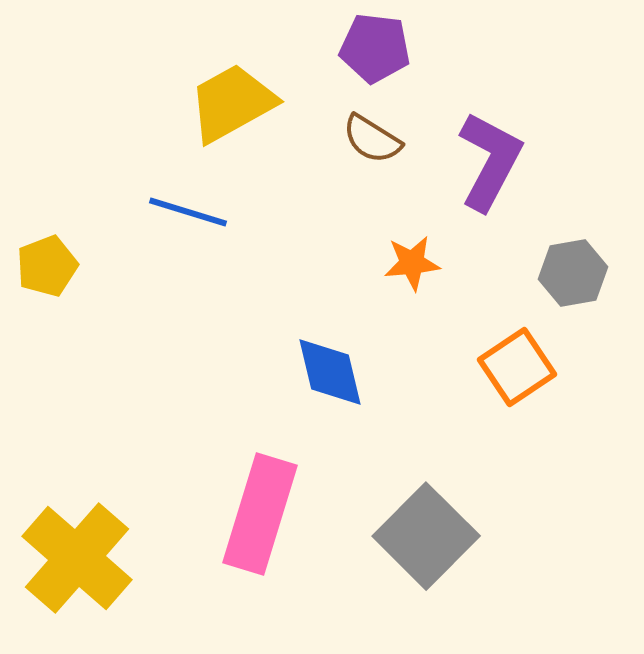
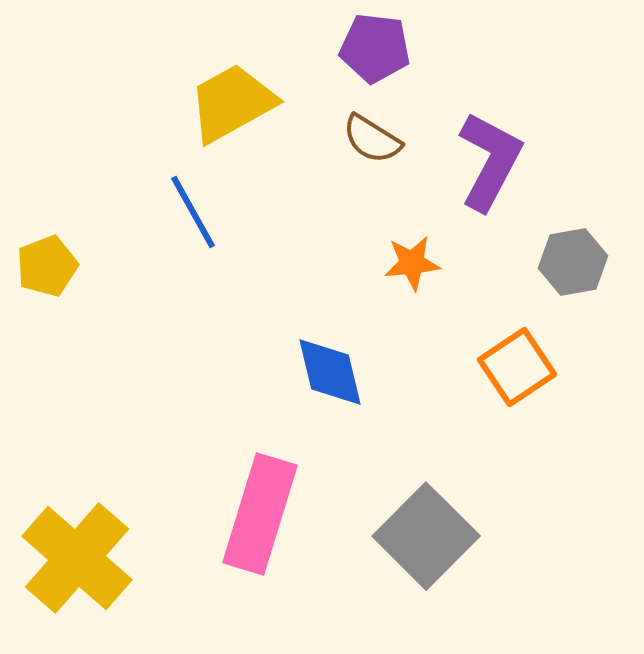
blue line: moved 5 px right; rotated 44 degrees clockwise
gray hexagon: moved 11 px up
